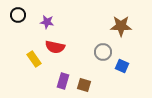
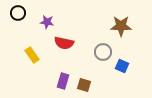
black circle: moved 2 px up
red semicircle: moved 9 px right, 4 px up
yellow rectangle: moved 2 px left, 4 px up
